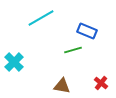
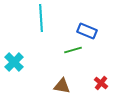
cyan line: rotated 64 degrees counterclockwise
